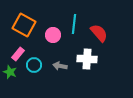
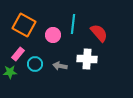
cyan line: moved 1 px left
cyan circle: moved 1 px right, 1 px up
green star: rotated 24 degrees counterclockwise
